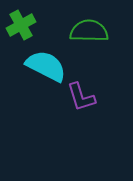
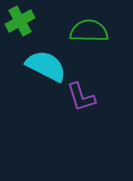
green cross: moved 1 px left, 4 px up
